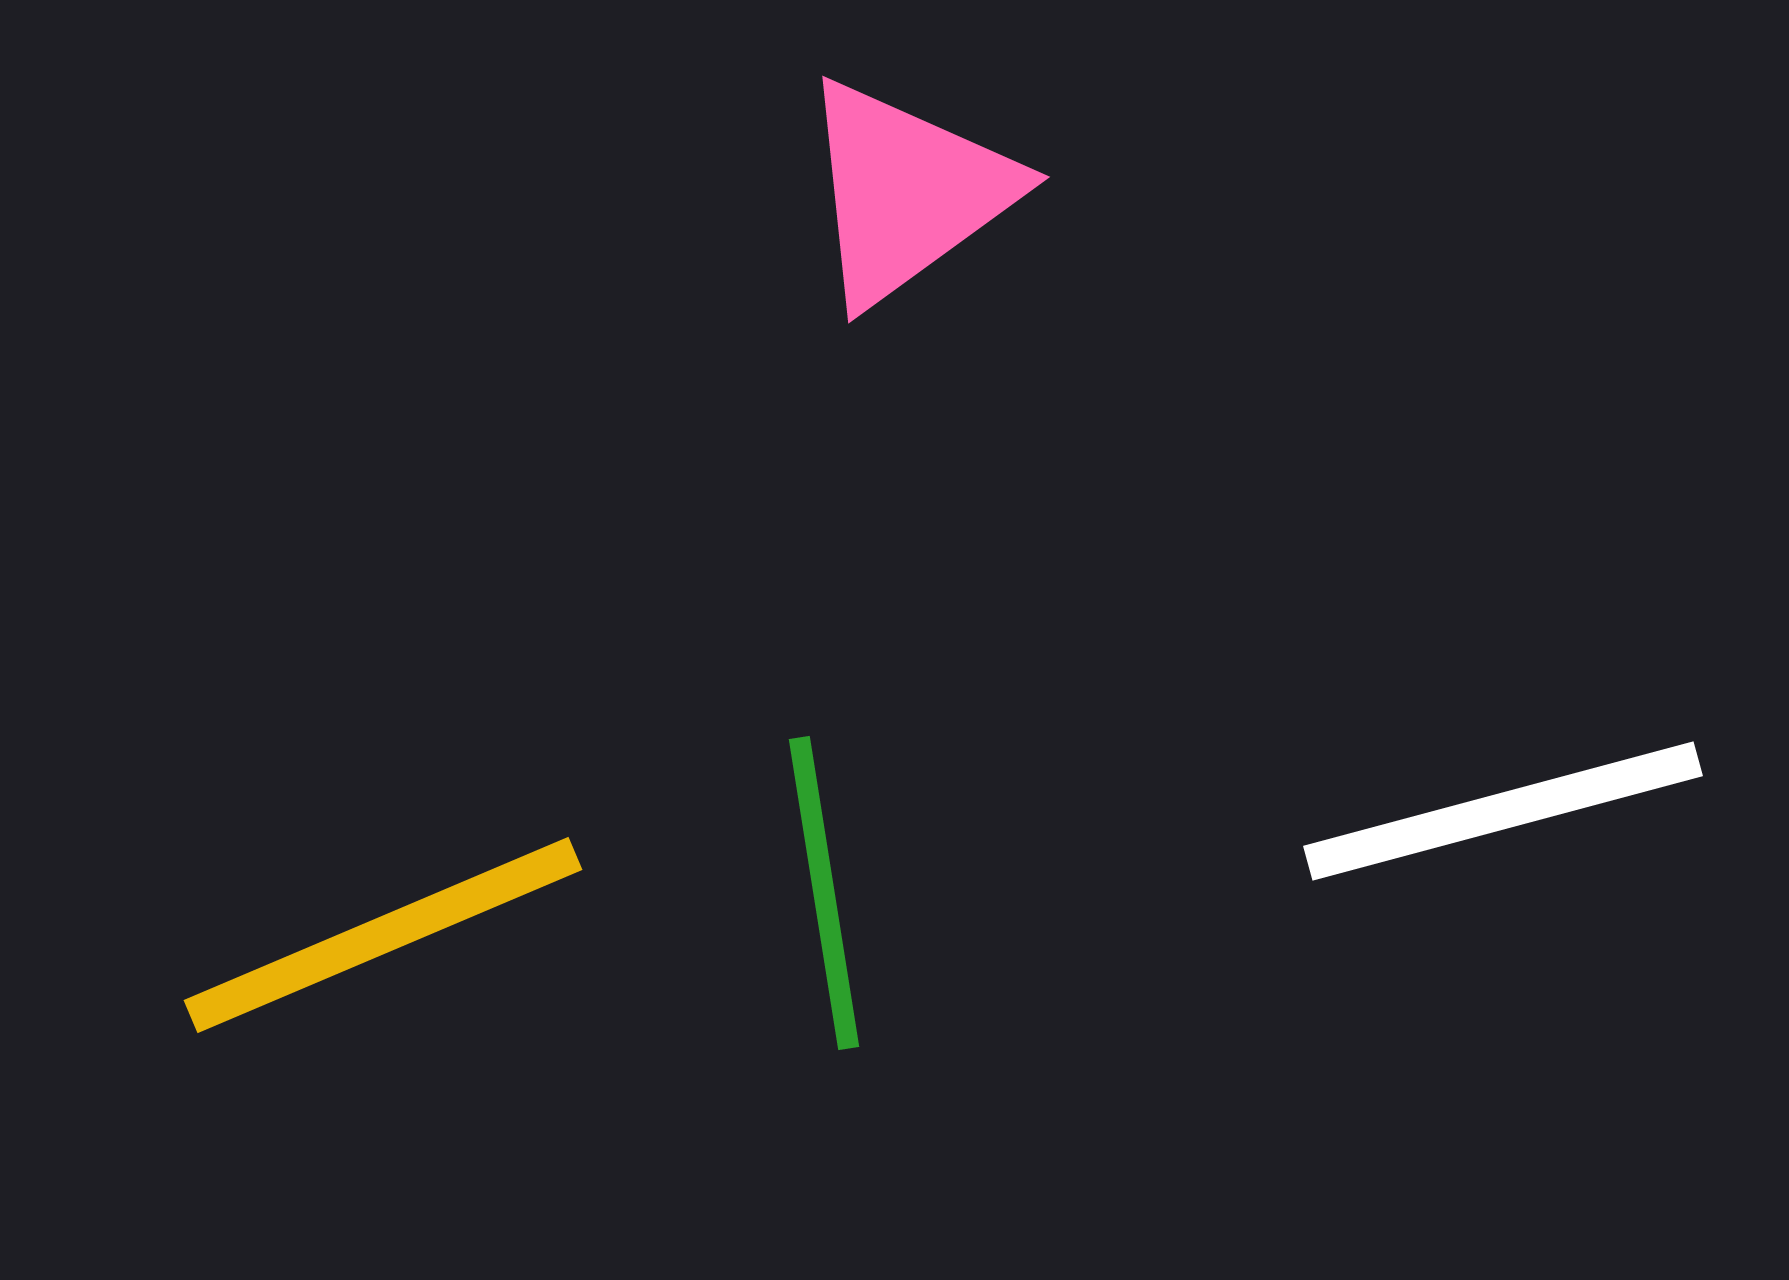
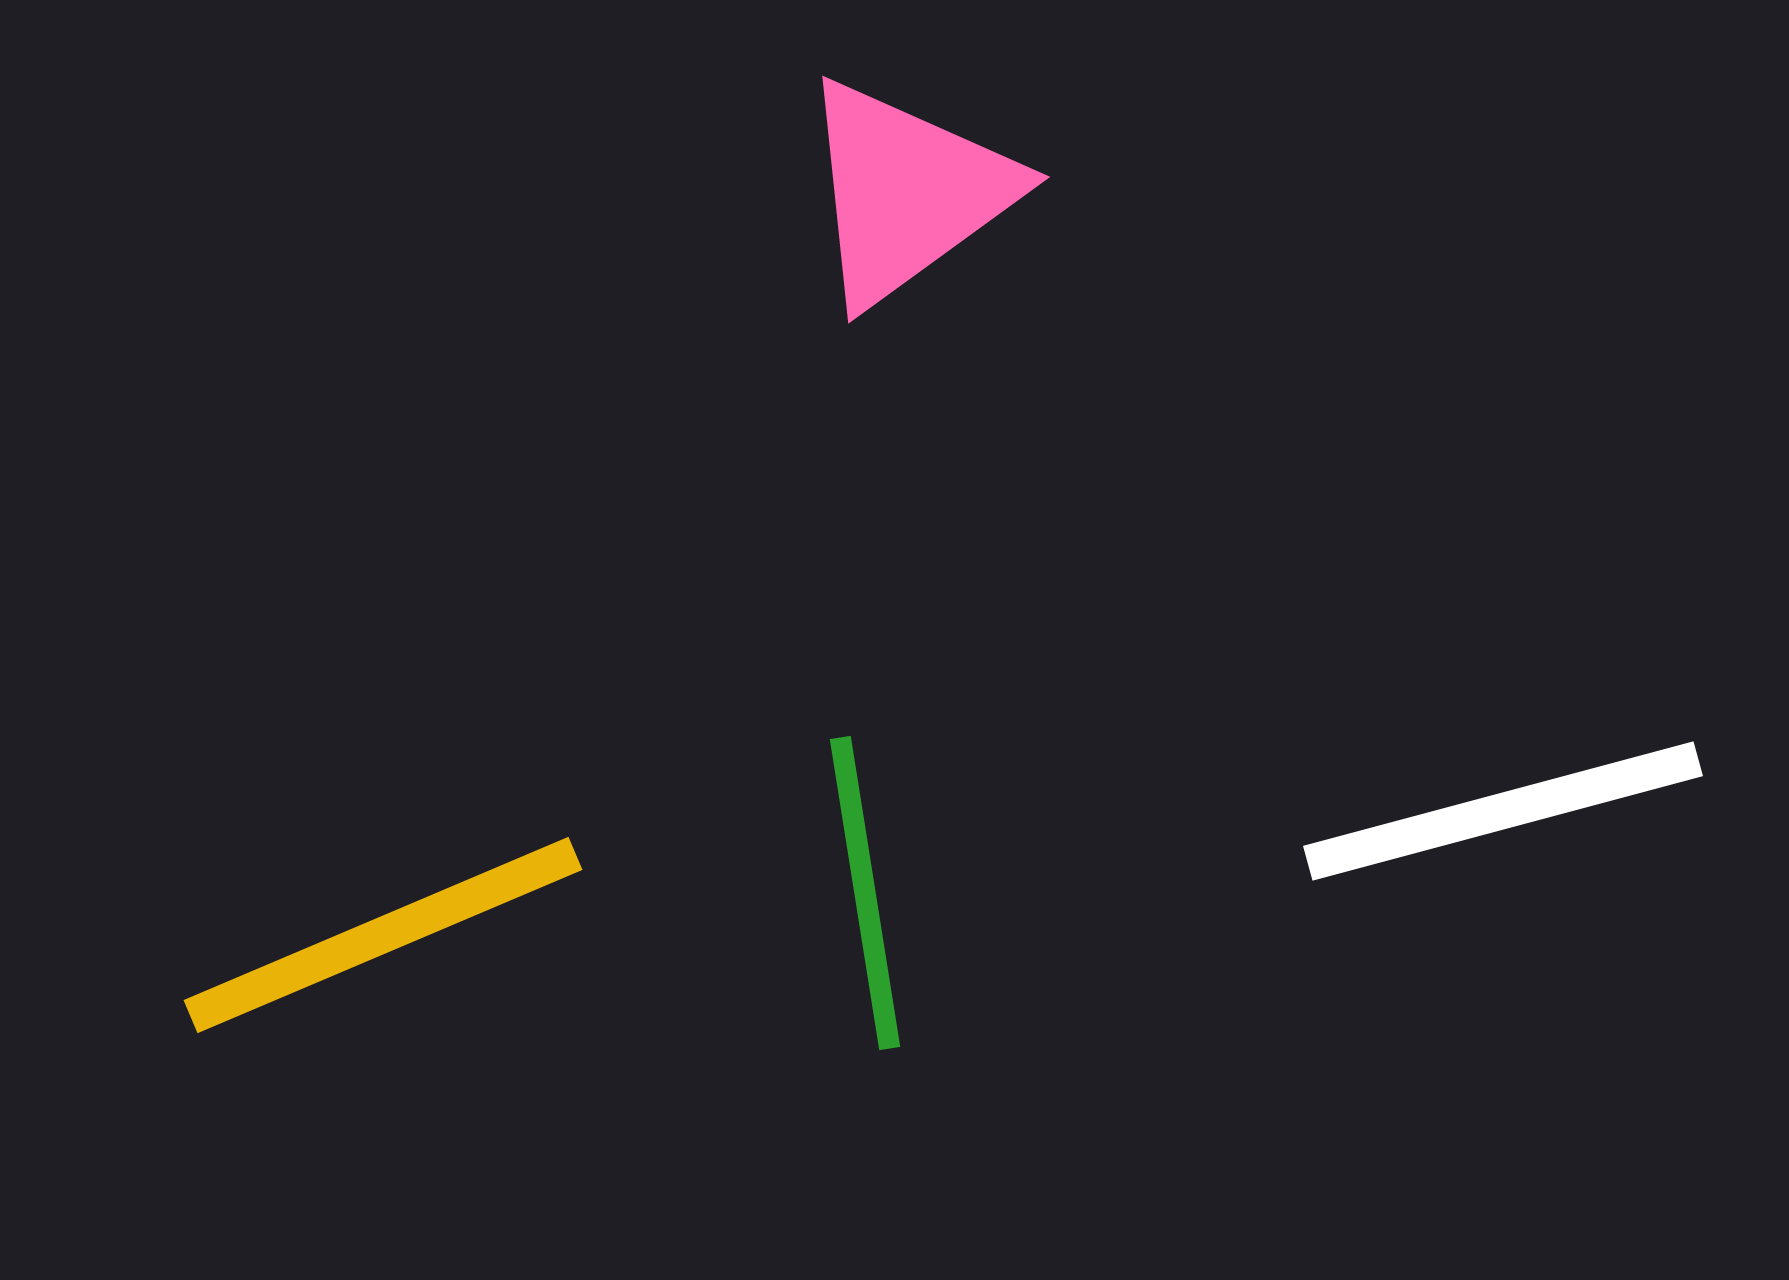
green line: moved 41 px right
